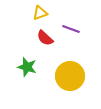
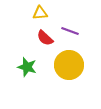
yellow triangle: rotated 14 degrees clockwise
purple line: moved 1 px left, 2 px down
yellow circle: moved 1 px left, 11 px up
